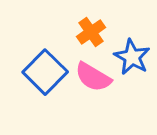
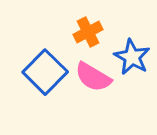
orange cross: moved 3 px left; rotated 8 degrees clockwise
